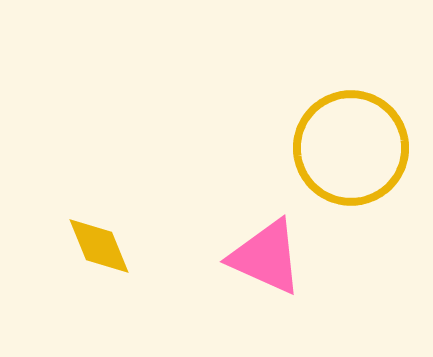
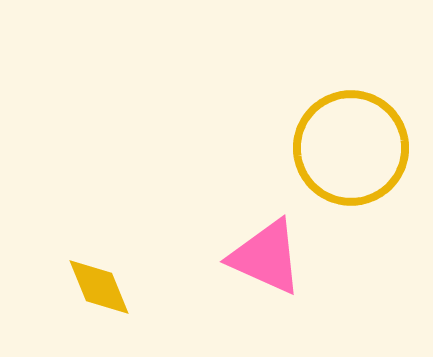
yellow diamond: moved 41 px down
